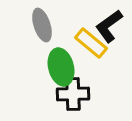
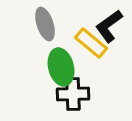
gray ellipse: moved 3 px right, 1 px up
